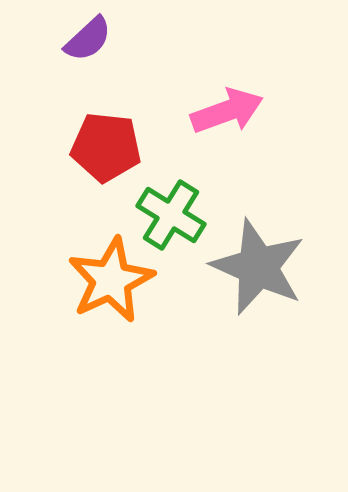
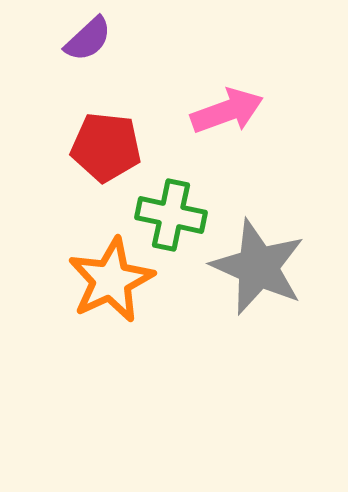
green cross: rotated 20 degrees counterclockwise
